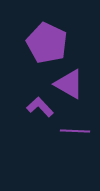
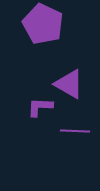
purple pentagon: moved 4 px left, 19 px up
purple L-shape: rotated 44 degrees counterclockwise
